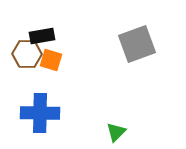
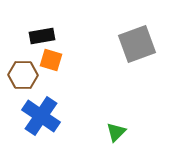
brown hexagon: moved 4 px left, 21 px down
blue cross: moved 1 px right, 3 px down; rotated 33 degrees clockwise
